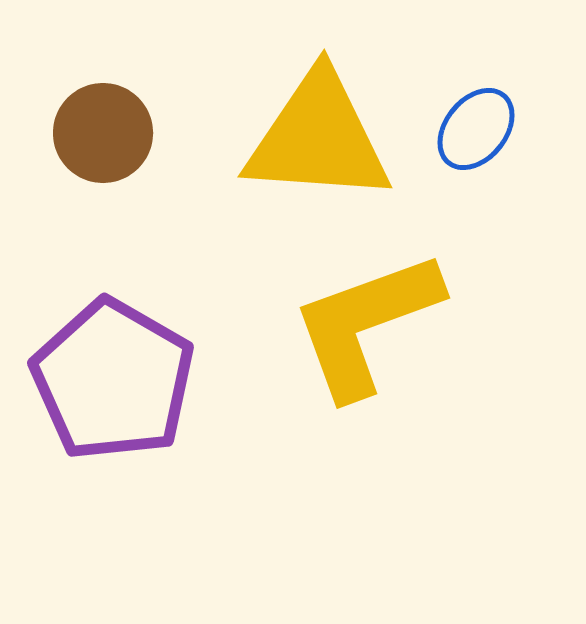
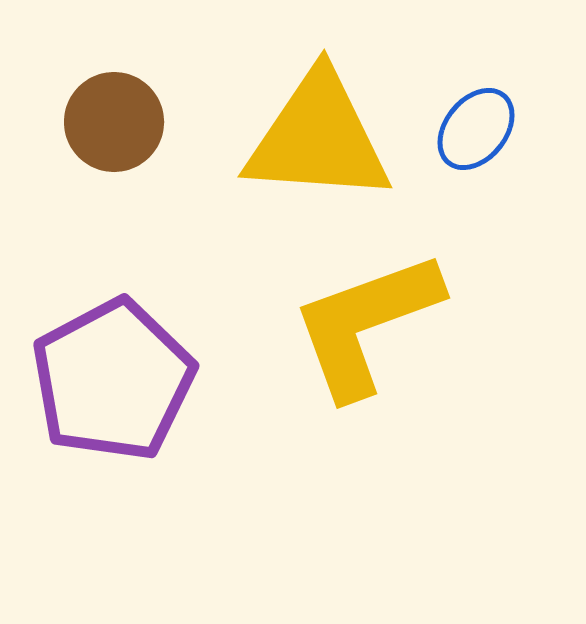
brown circle: moved 11 px right, 11 px up
purple pentagon: rotated 14 degrees clockwise
